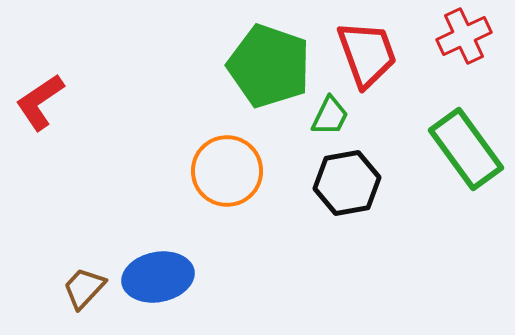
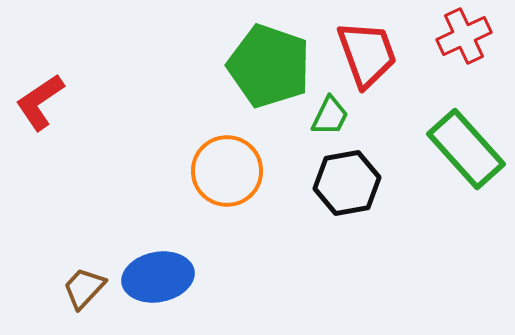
green rectangle: rotated 6 degrees counterclockwise
